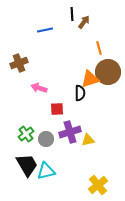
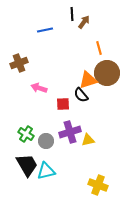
brown circle: moved 1 px left, 1 px down
orange triangle: moved 2 px left, 1 px down
black semicircle: moved 1 px right, 2 px down; rotated 140 degrees clockwise
red square: moved 6 px right, 5 px up
green cross: rotated 21 degrees counterclockwise
gray circle: moved 2 px down
yellow cross: rotated 30 degrees counterclockwise
